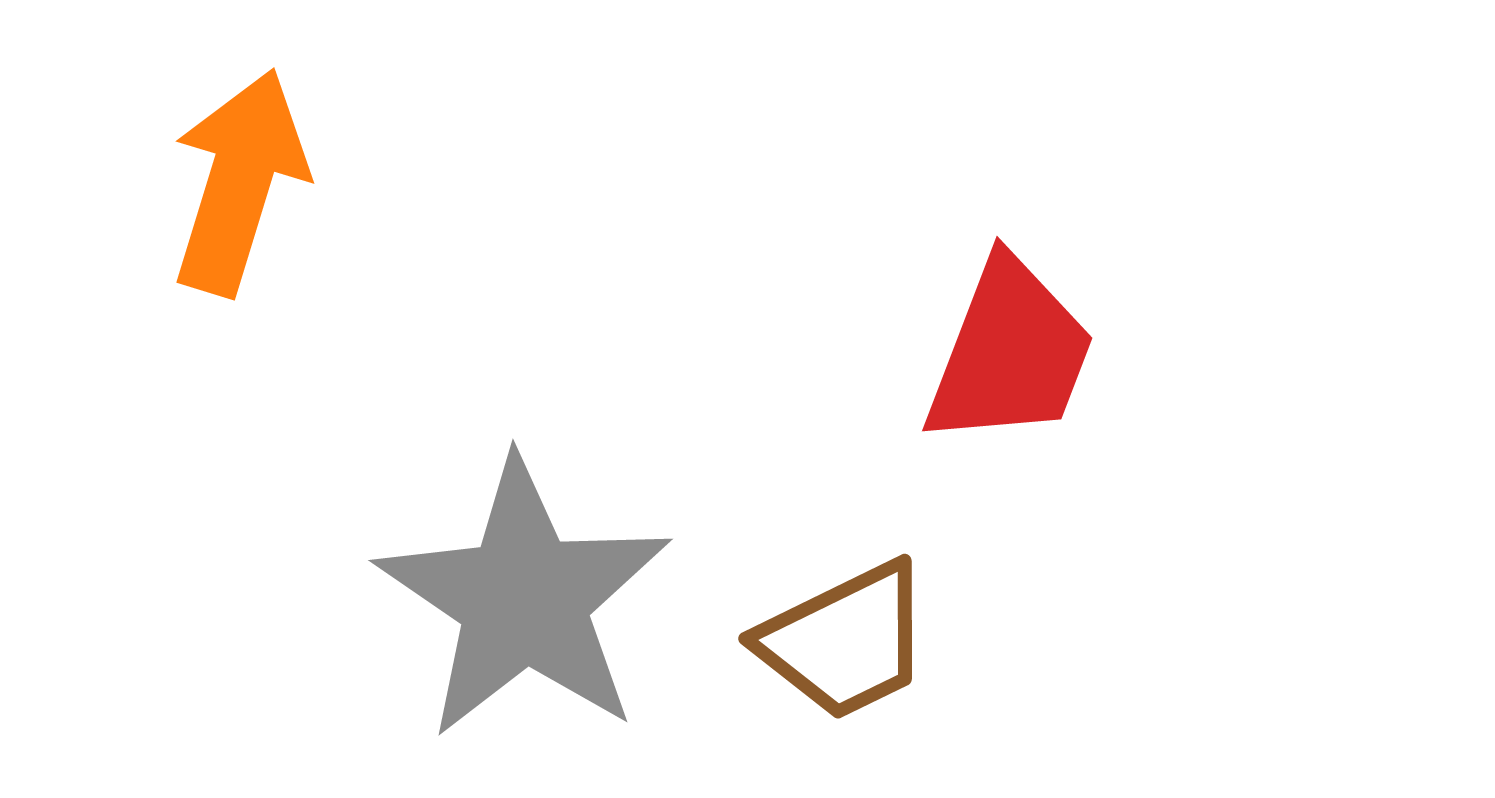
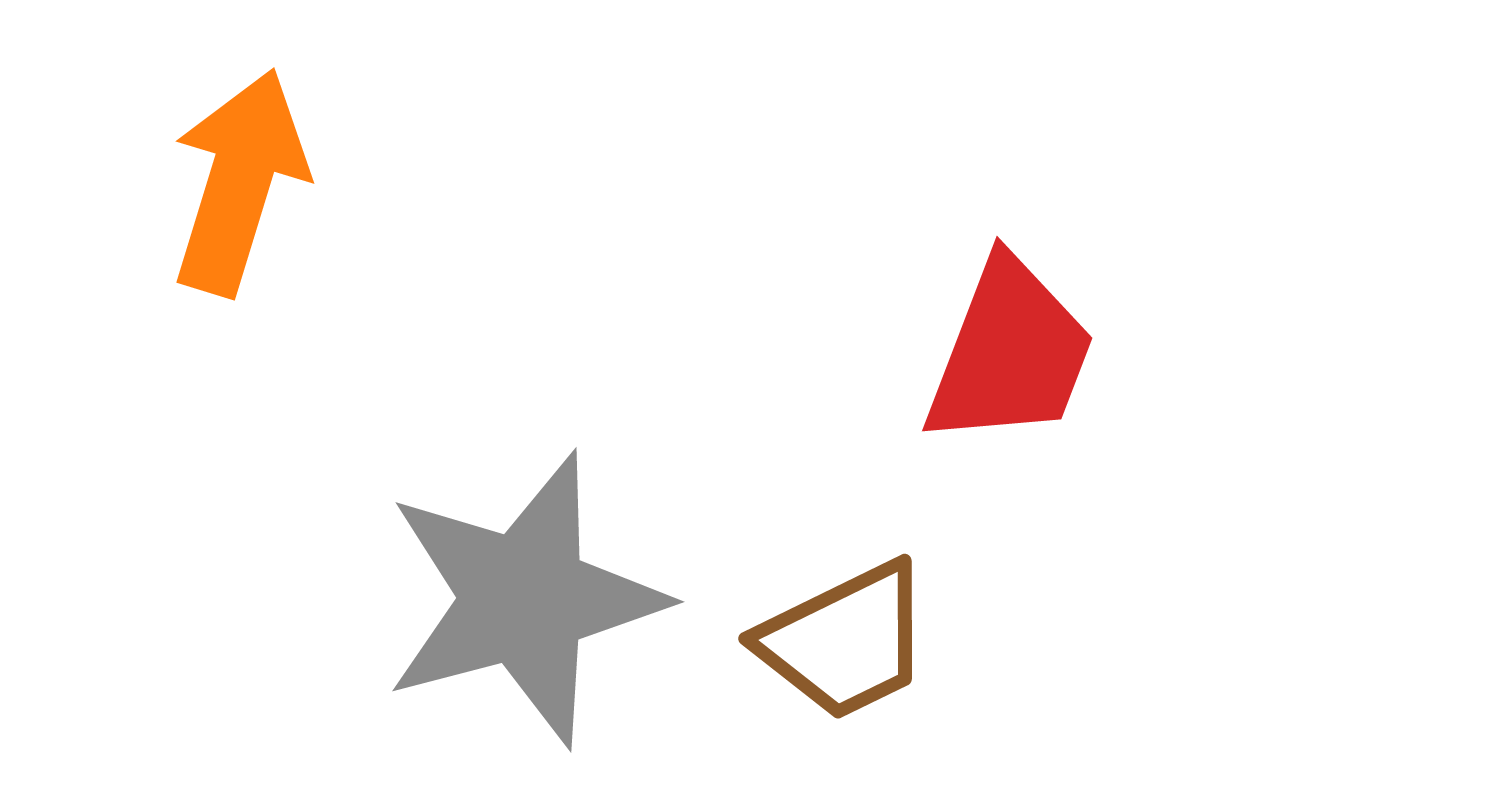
gray star: rotated 23 degrees clockwise
